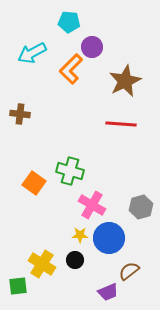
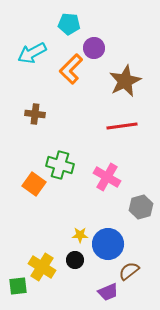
cyan pentagon: moved 2 px down
purple circle: moved 2 px right, 1 px down
brown cross: moved 15 px right
red line: moved 1 px right, 2 px down; rotated 12 degrees counterclockwise
green cross: moved 10 px left, 6 px up
orange square: moved 1 px down
pink cross: moved 15 px right, 28 px up
blue circle: moved 1 px left, 6 px down
yellow cross: moved 3 px down
